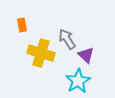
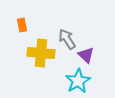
yellow cross: rotated 12 degrees counterclockwise
